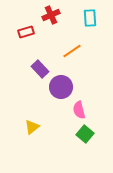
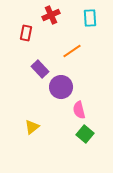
red rectangle: moved 1 px down; rotated 63 degrees counterclockwise
